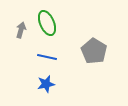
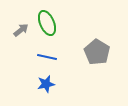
gray arrow: rotated 35 degrees clockwise
gray pentagon: moved 3 px right, 1 px down
